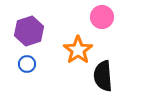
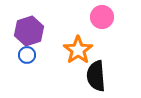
blue circle: moved 9 px up
black semicircle: moved 7 px left
